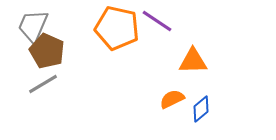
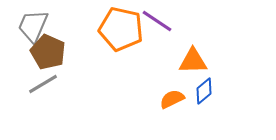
orange pentagon: moved 4 px right, 1 px down
brown pentagon: moved 1 px right, 1 px down
blue diamond: moved 3 px right, 18 px up
